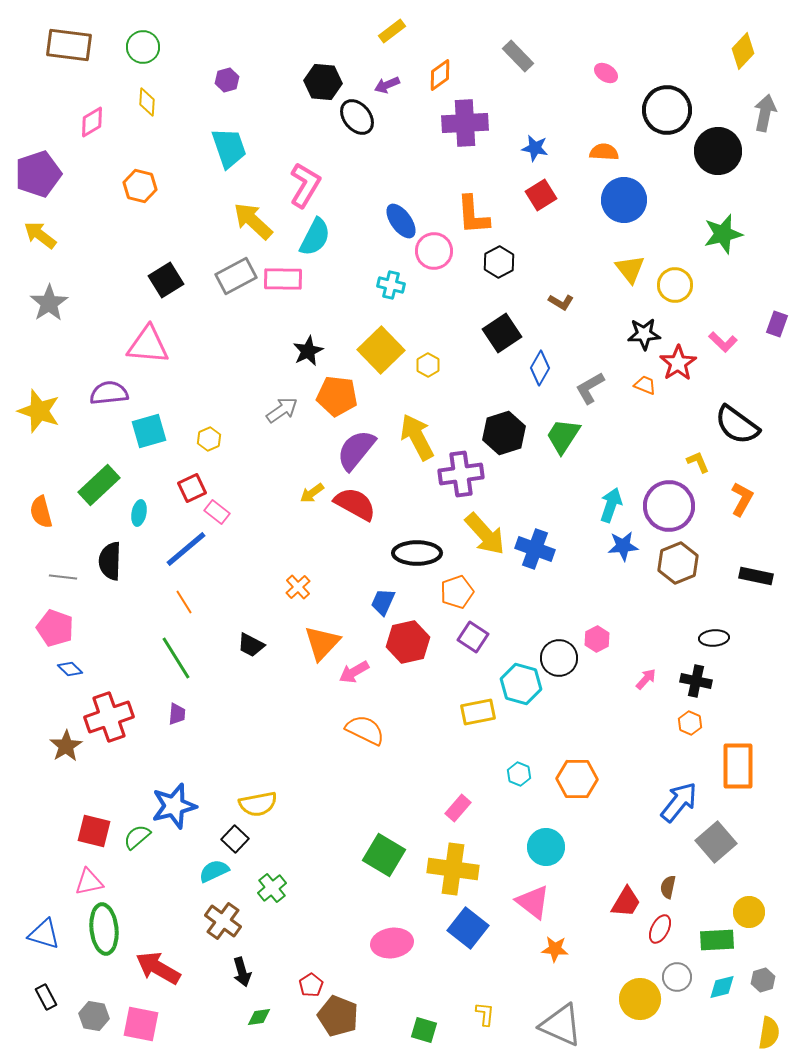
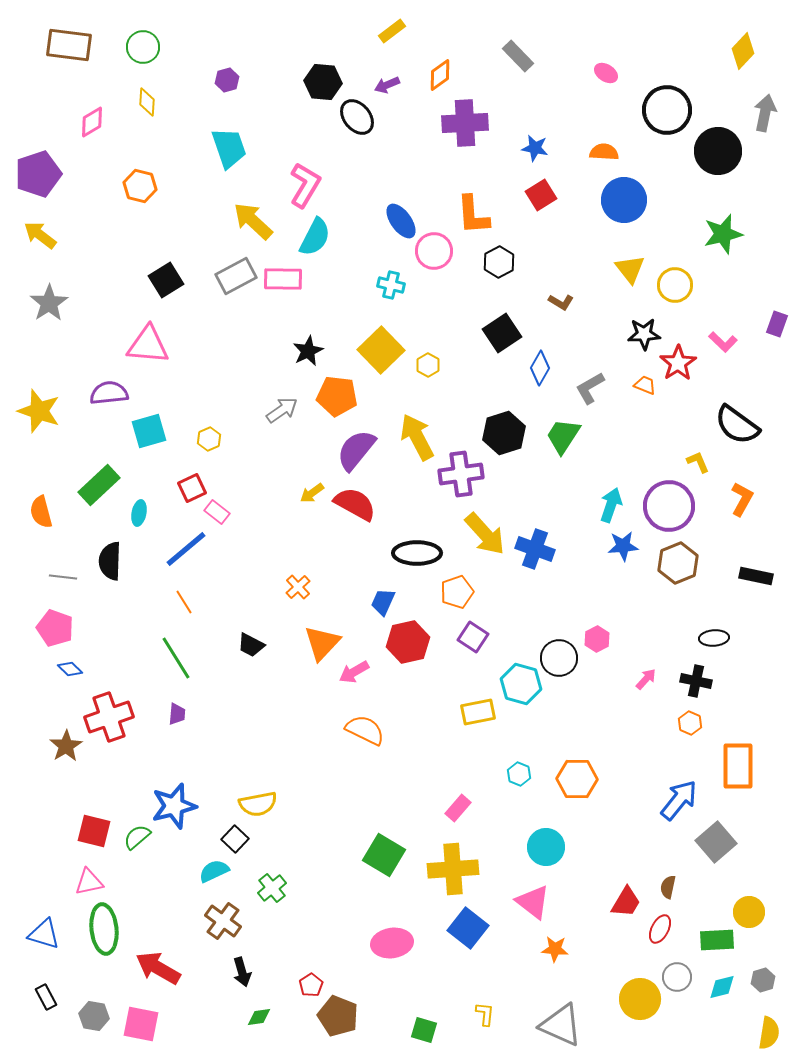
blue arrow at (679, 802): moved 2 px up
yellow cross at (453, 869): rotated 12 degrees counterclockwise
